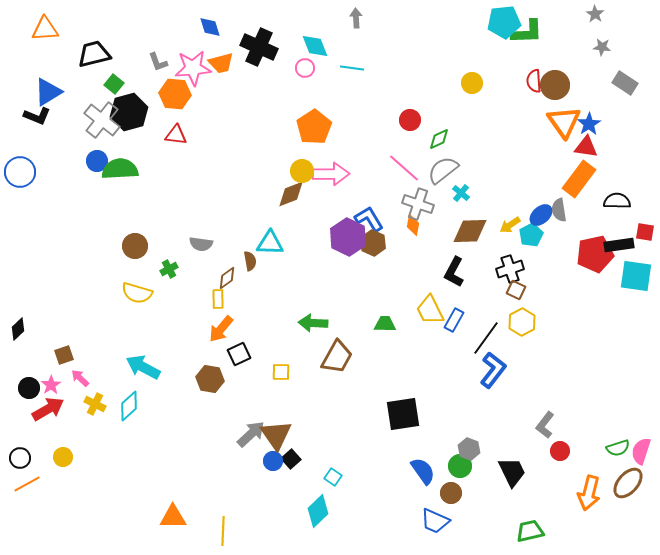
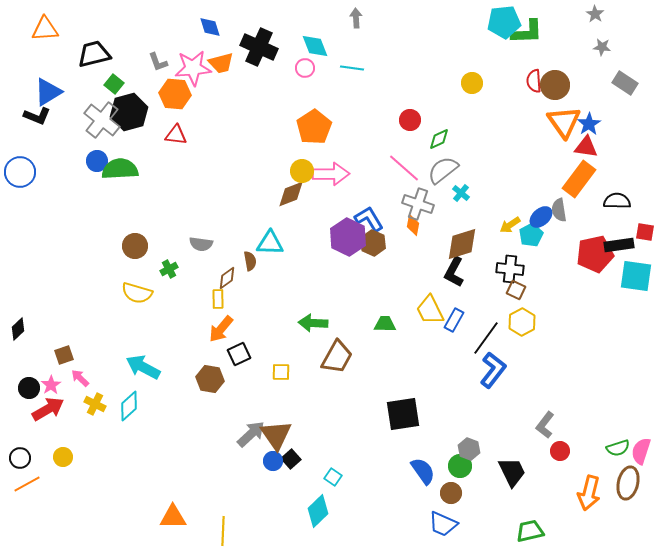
blue ellipse at (541, 215): moved 2 px down
brown diamond at (470, 231): moved 8 px left, 13 px down; rotated 15 degrees counterclockwise
black cross at (510, 269): rotated 24 degrees clockwise
brown ellipse at (628, 483): rotated 28 degrees counterclockwise
blue trapezoid at (435, 521): moved 8 px right, 3 px down
